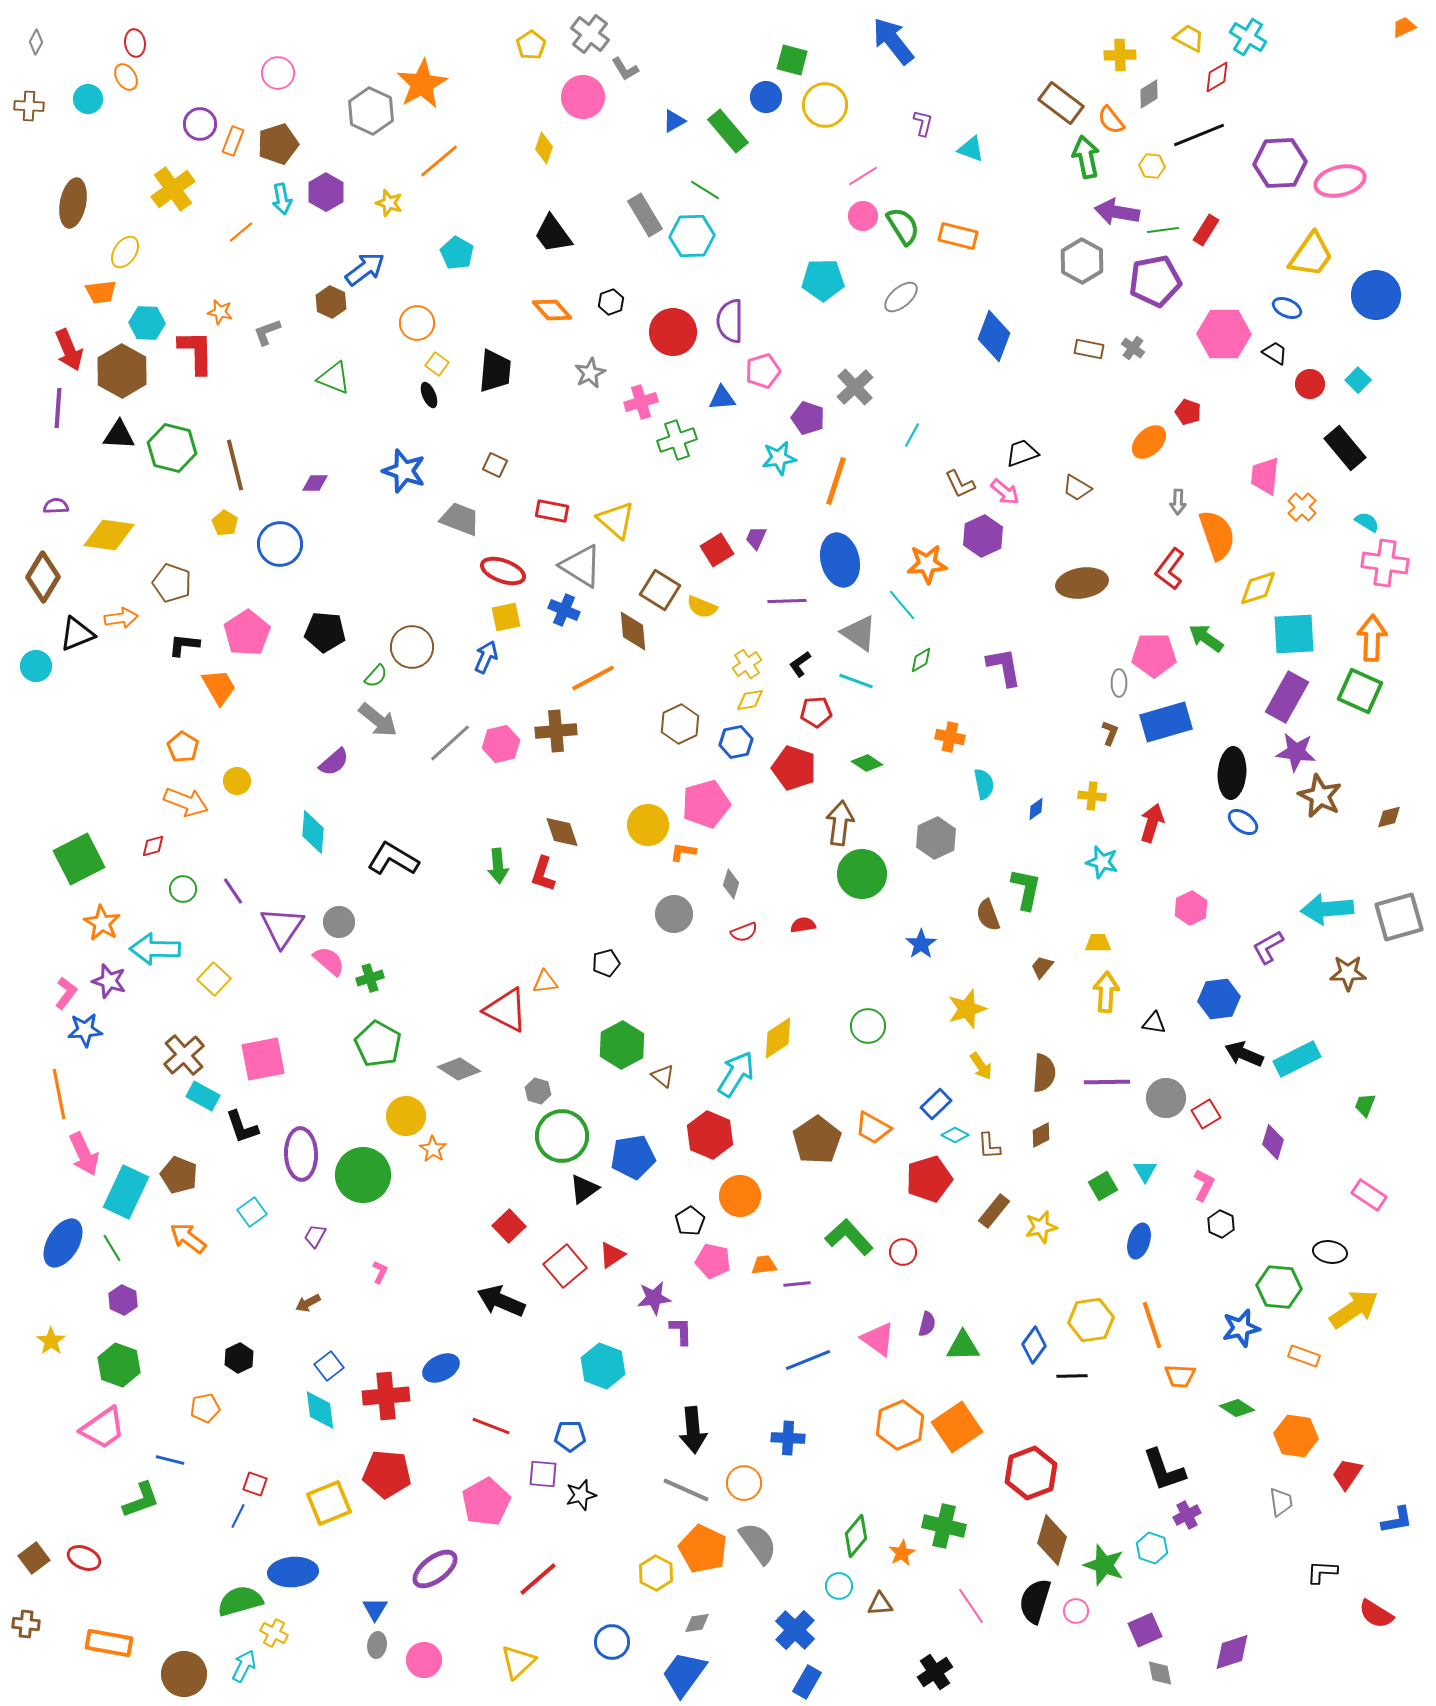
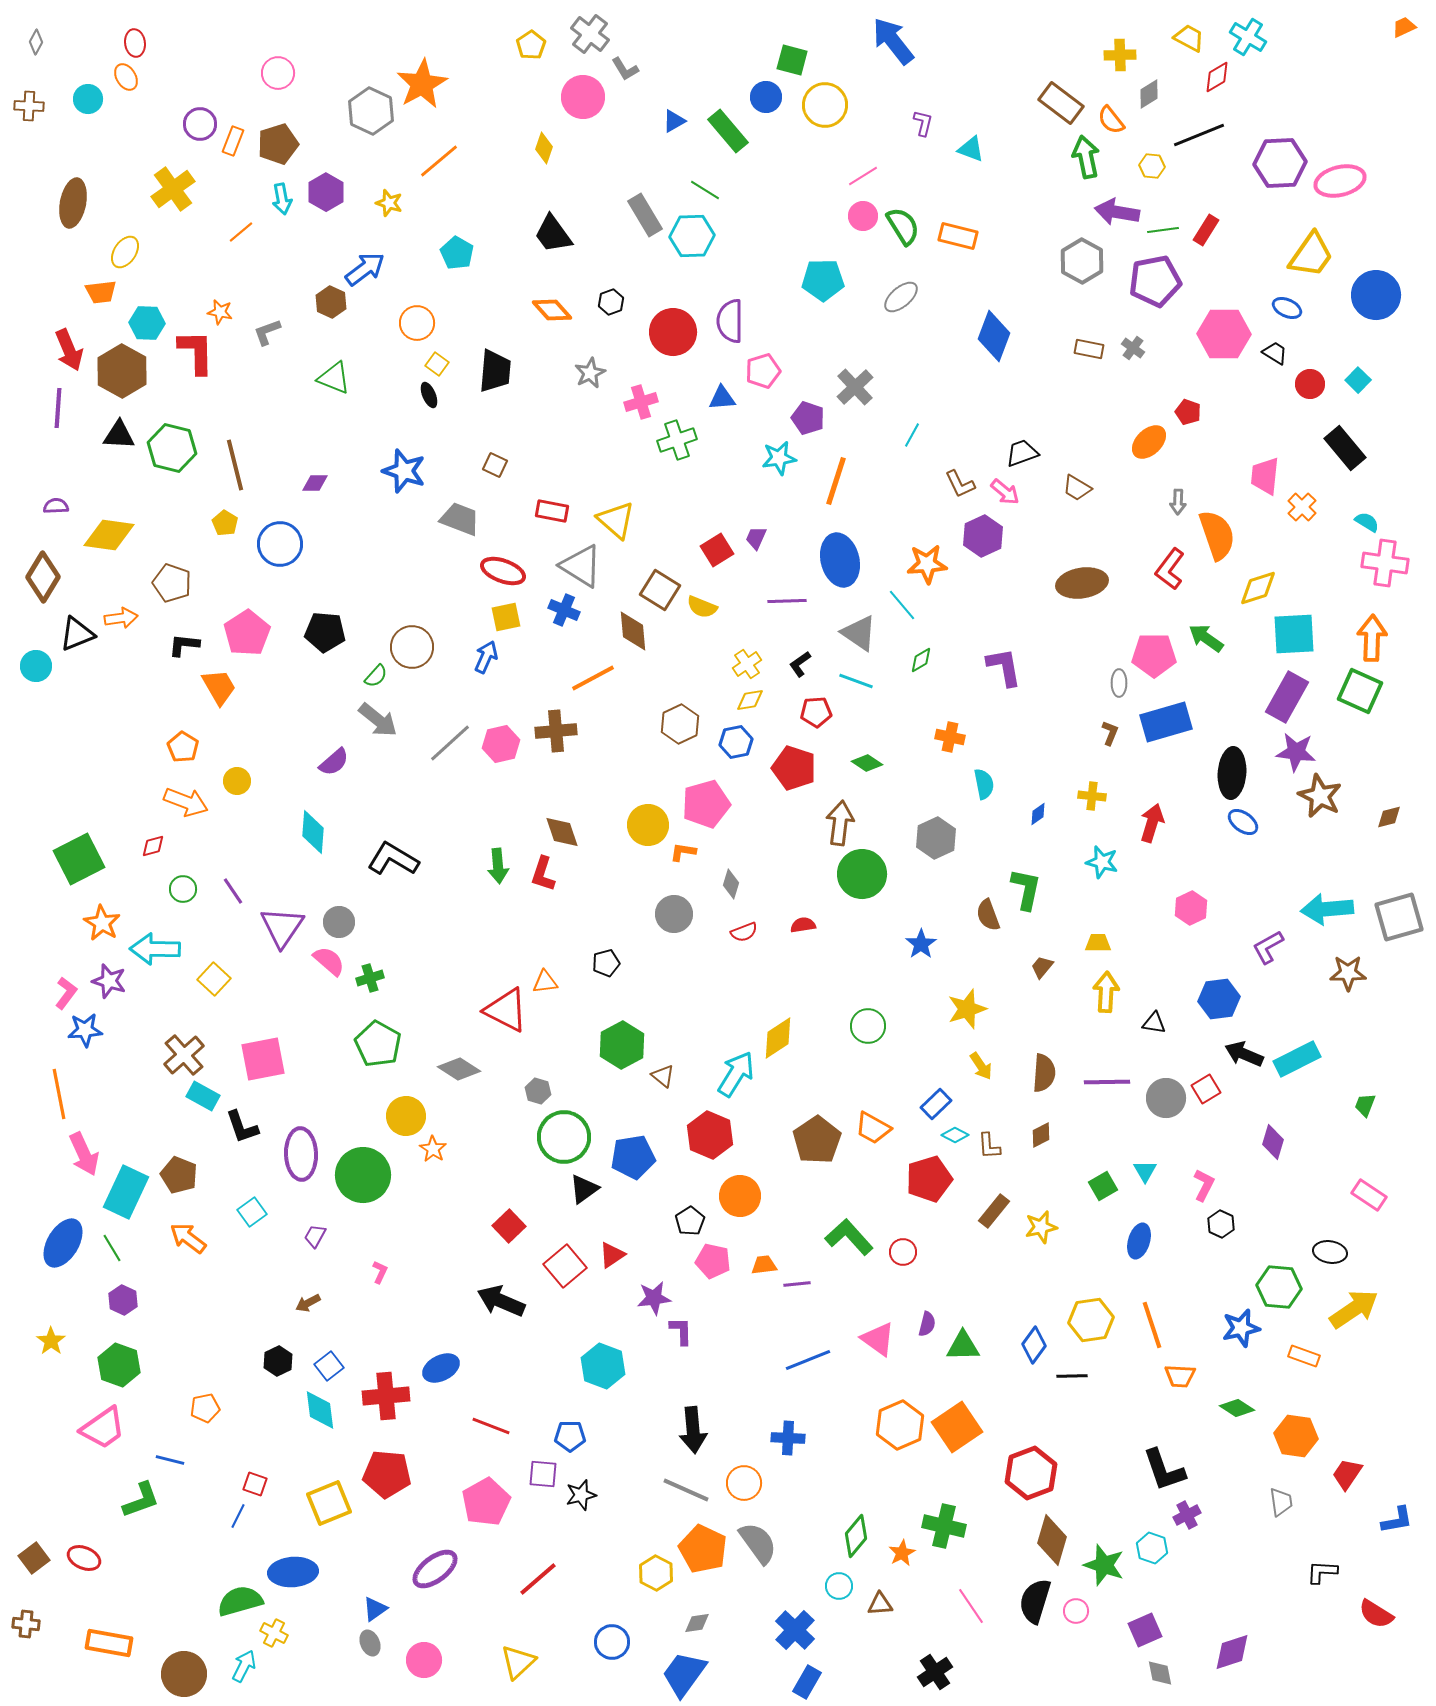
blue diamond at (1036, 809): moved 2 px right, 5 px down
red square at (1206, 1114): moved 25 px up
green circle at (562, 1136): moved 2 px right, 1 px down
black hexagon at (239, 1358): moved 39 px right, 3 px down
blue triangle at (375, 1609): rotated 24 degrees clockwise
gray ellipse at (377, 1645): moved 7 px left, 2 px up; rotated 30 degrees counterclockwise
